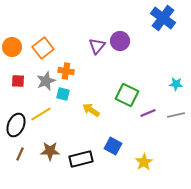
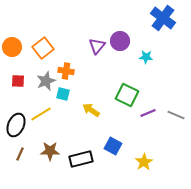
cyan star: moved 30 px left, 27 px up
gray line: rotated 36 degrees clockwise
